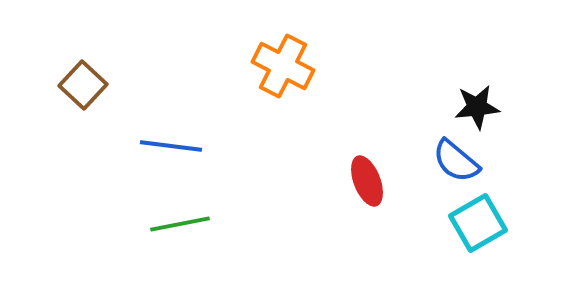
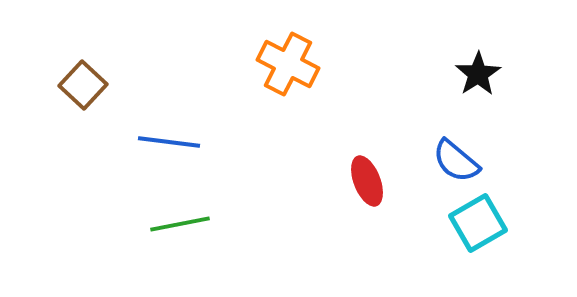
orange cross: moved 5 px right, 2 px up
black star: moved 1 px right, 33 px up; rotated 27 degrees counterclockwise
blue line: moved 2 px left, 4 px up
